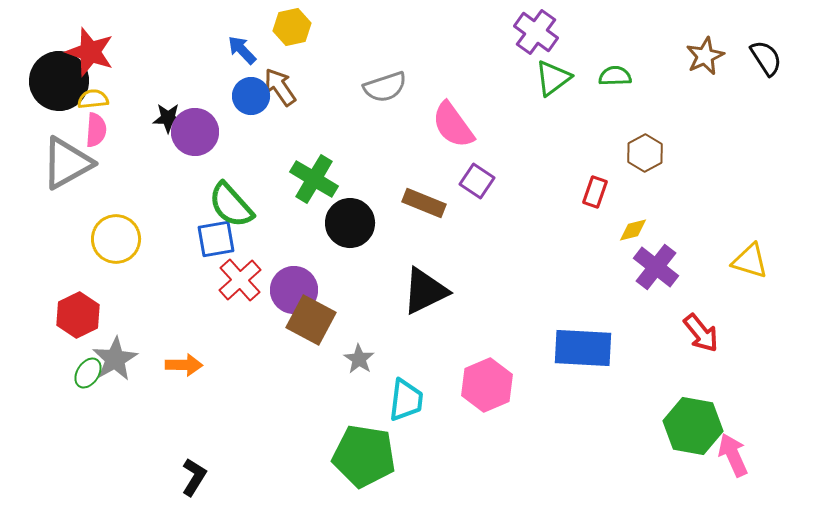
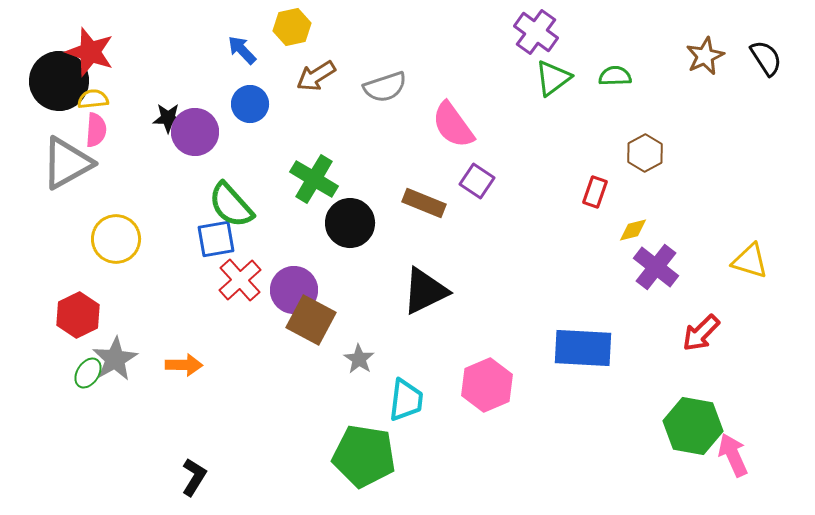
brown arrow at (280, 87): moved 36 px right, 11 px up; rotated 87 degrees counterclockwise
blue circle at (251, 96): moved 1 px left, 8 px down
red arrow at (701, 333): rotated 84 degrees clockwise
